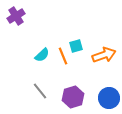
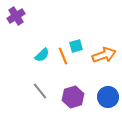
blue circle: moved 1 px left, 1 px up
